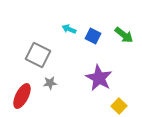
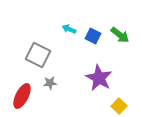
green arrow: moved 4 px left
